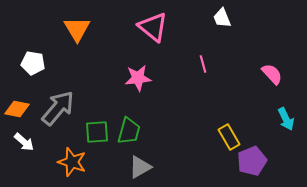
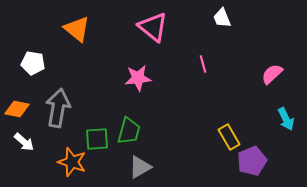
orange triangle: rotated 20 degrees counterclockwise
pink semicircle: rotated 90 degrees counterclockwise
gray arrow: rotated 30 degrees counterclockwise
green square: moved 7 px down
